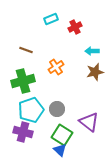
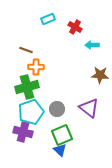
cyan rectangle: moved 3 px left
red cross: rotated 32 degrees counterclockwise
cyan arrow: moved 6 px up
orange cross: moved 20 px left; rotated 35 degrees clockwise
brown star: moved 5 px right, 3 px down; rotated 18 degrees clockwise
green cross: moved 4 px right, 6 px down
cyan pentagon: moved 2 px down
purple triangle: moved 14 px up
green square: rotated 35 degrees clockwise
